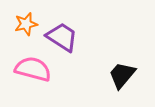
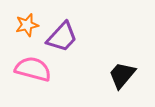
orange star: moved 1 px right, 1 px down
purple trapezoid: rotated 100 degrees clockwise
